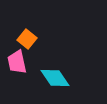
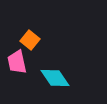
orange square: moved 3 px right, 1 px down
